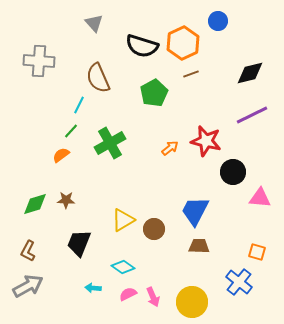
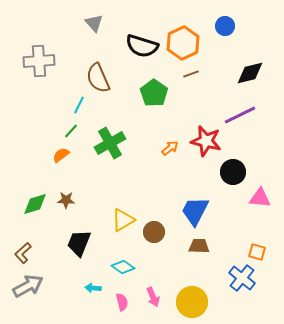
blue circle: moved 7 px right, 5 px down
gray cross: rotated 8 degrees counterclockwise
green pentagon: rotated 8 degrees counterclockwise
purple line: moved 12 px left
brown circle: moved 3 px down
brown L-shape: moved 5 px left, 2 px down; rotated 20 degrees clockwise
blue cross: moved 3 px right, 4 px up
pink semicircle: moved 6 px left, 8 px down; rotated 102 degrees clockwise
